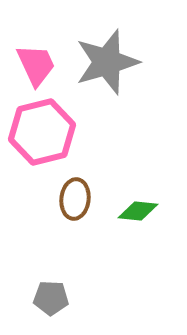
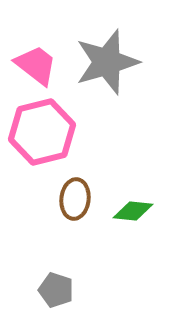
pink trapezoid: rotated 27 degrees counterclockwise
green diamond: moved 5 px left
gray pentagon: moved 5 px right, 8 px up; rotated 16 degrees clockwise
